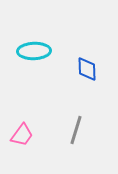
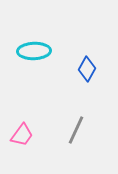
blue diamond: rotated 30 degrees clockwise
gray line: rotated 8 degrees clockwise
